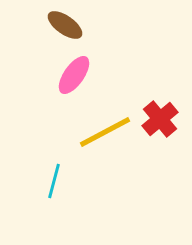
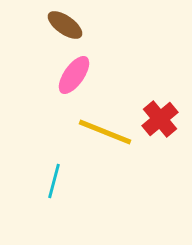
yellow line: rotated 50 degrees clockwise
